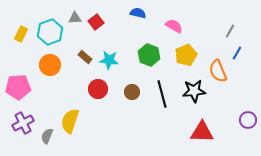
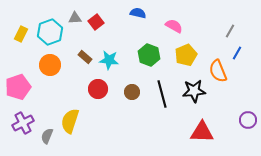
pink pentagon: rotated 15 degrees counterclockwise
